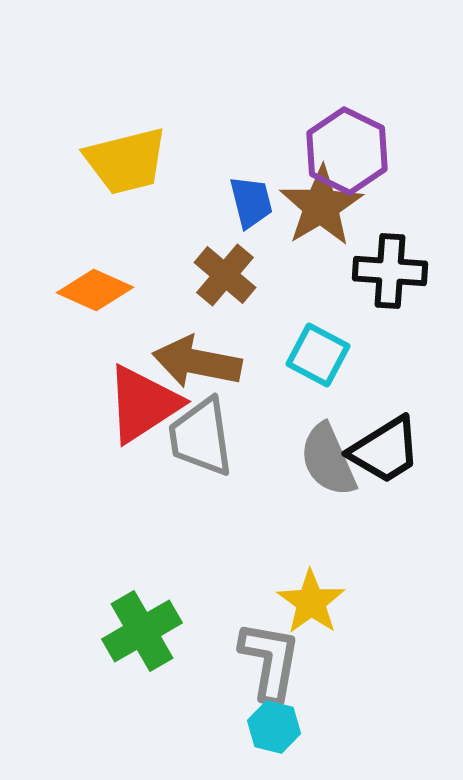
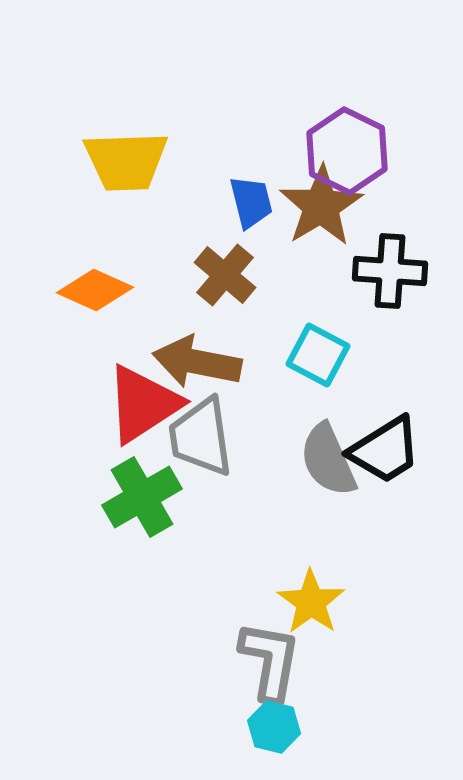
yellow trapezoid: rotated 12 degrees clockwise
green cross: moved 134 px up
